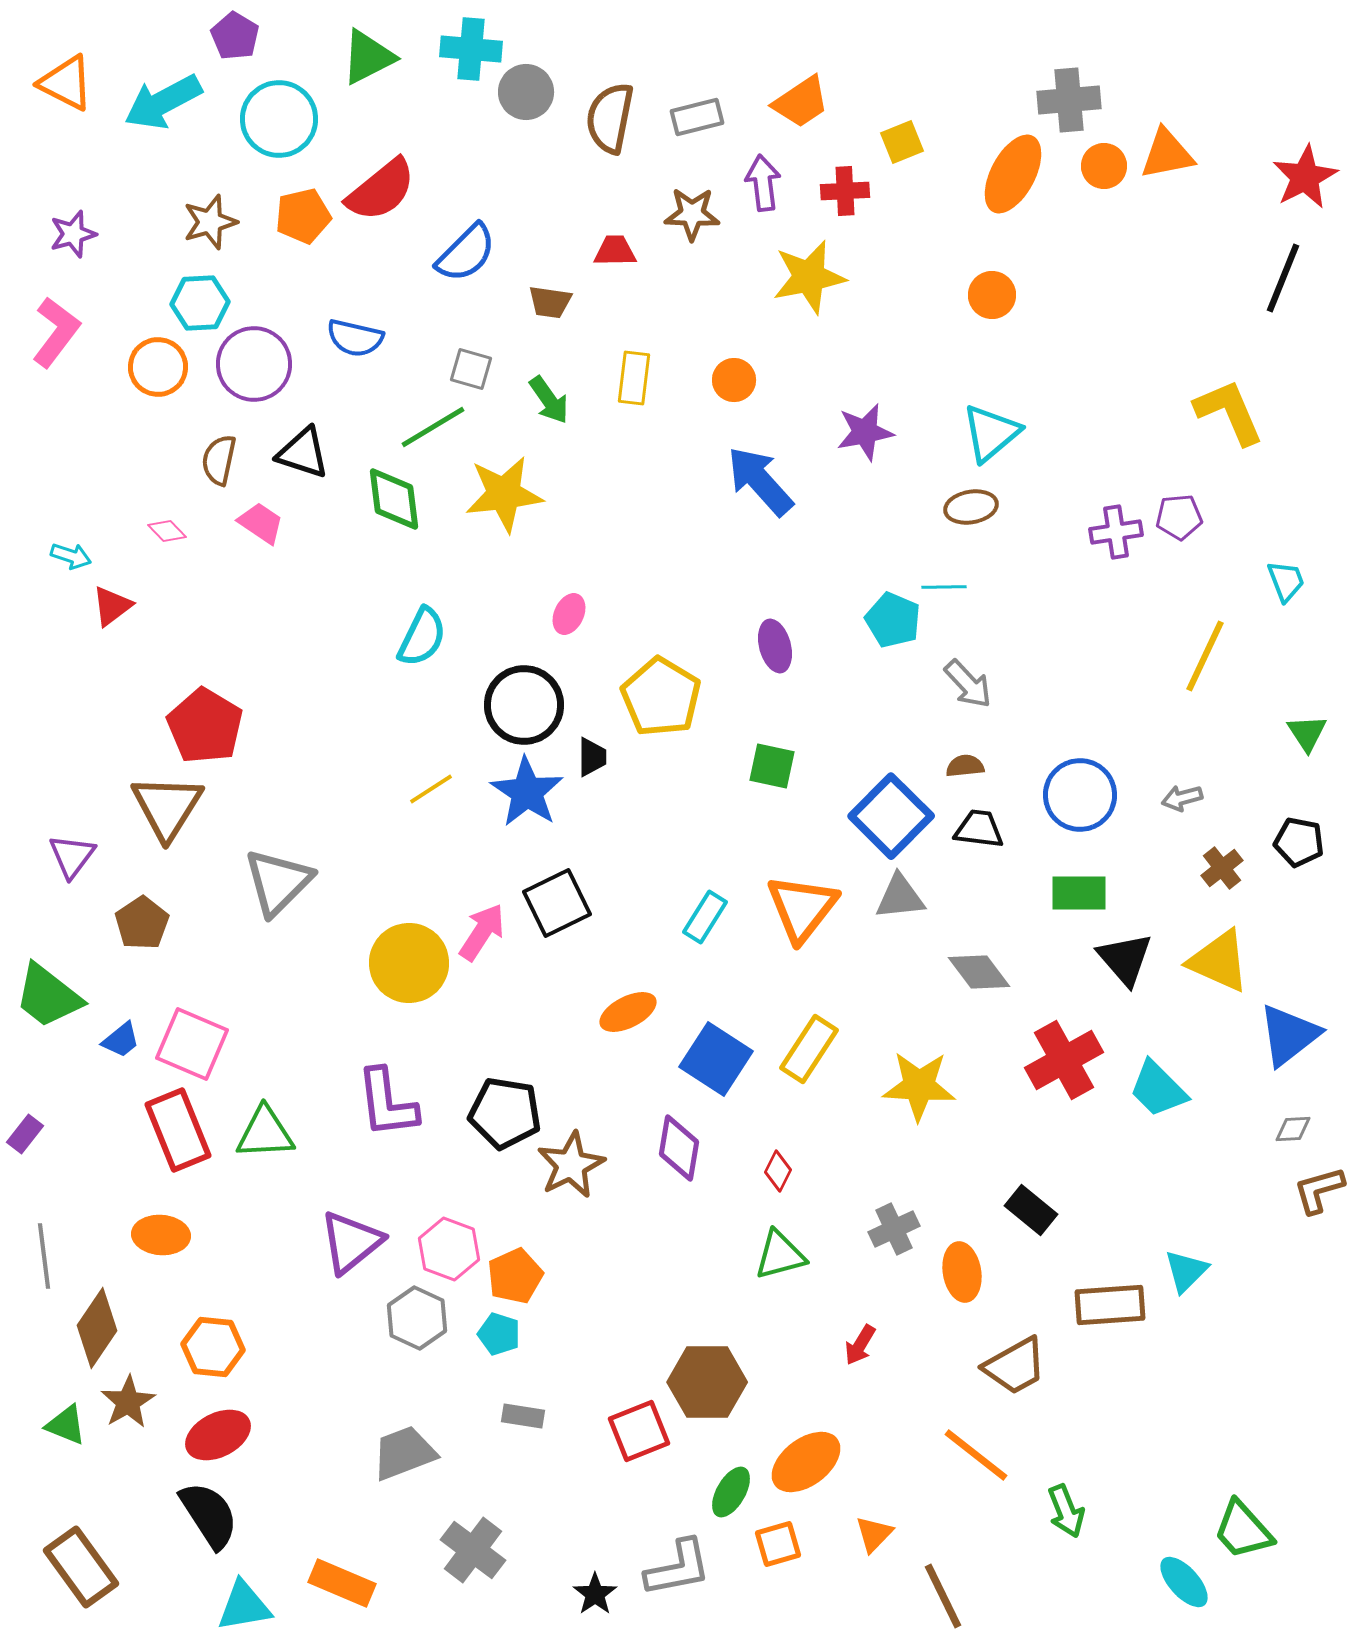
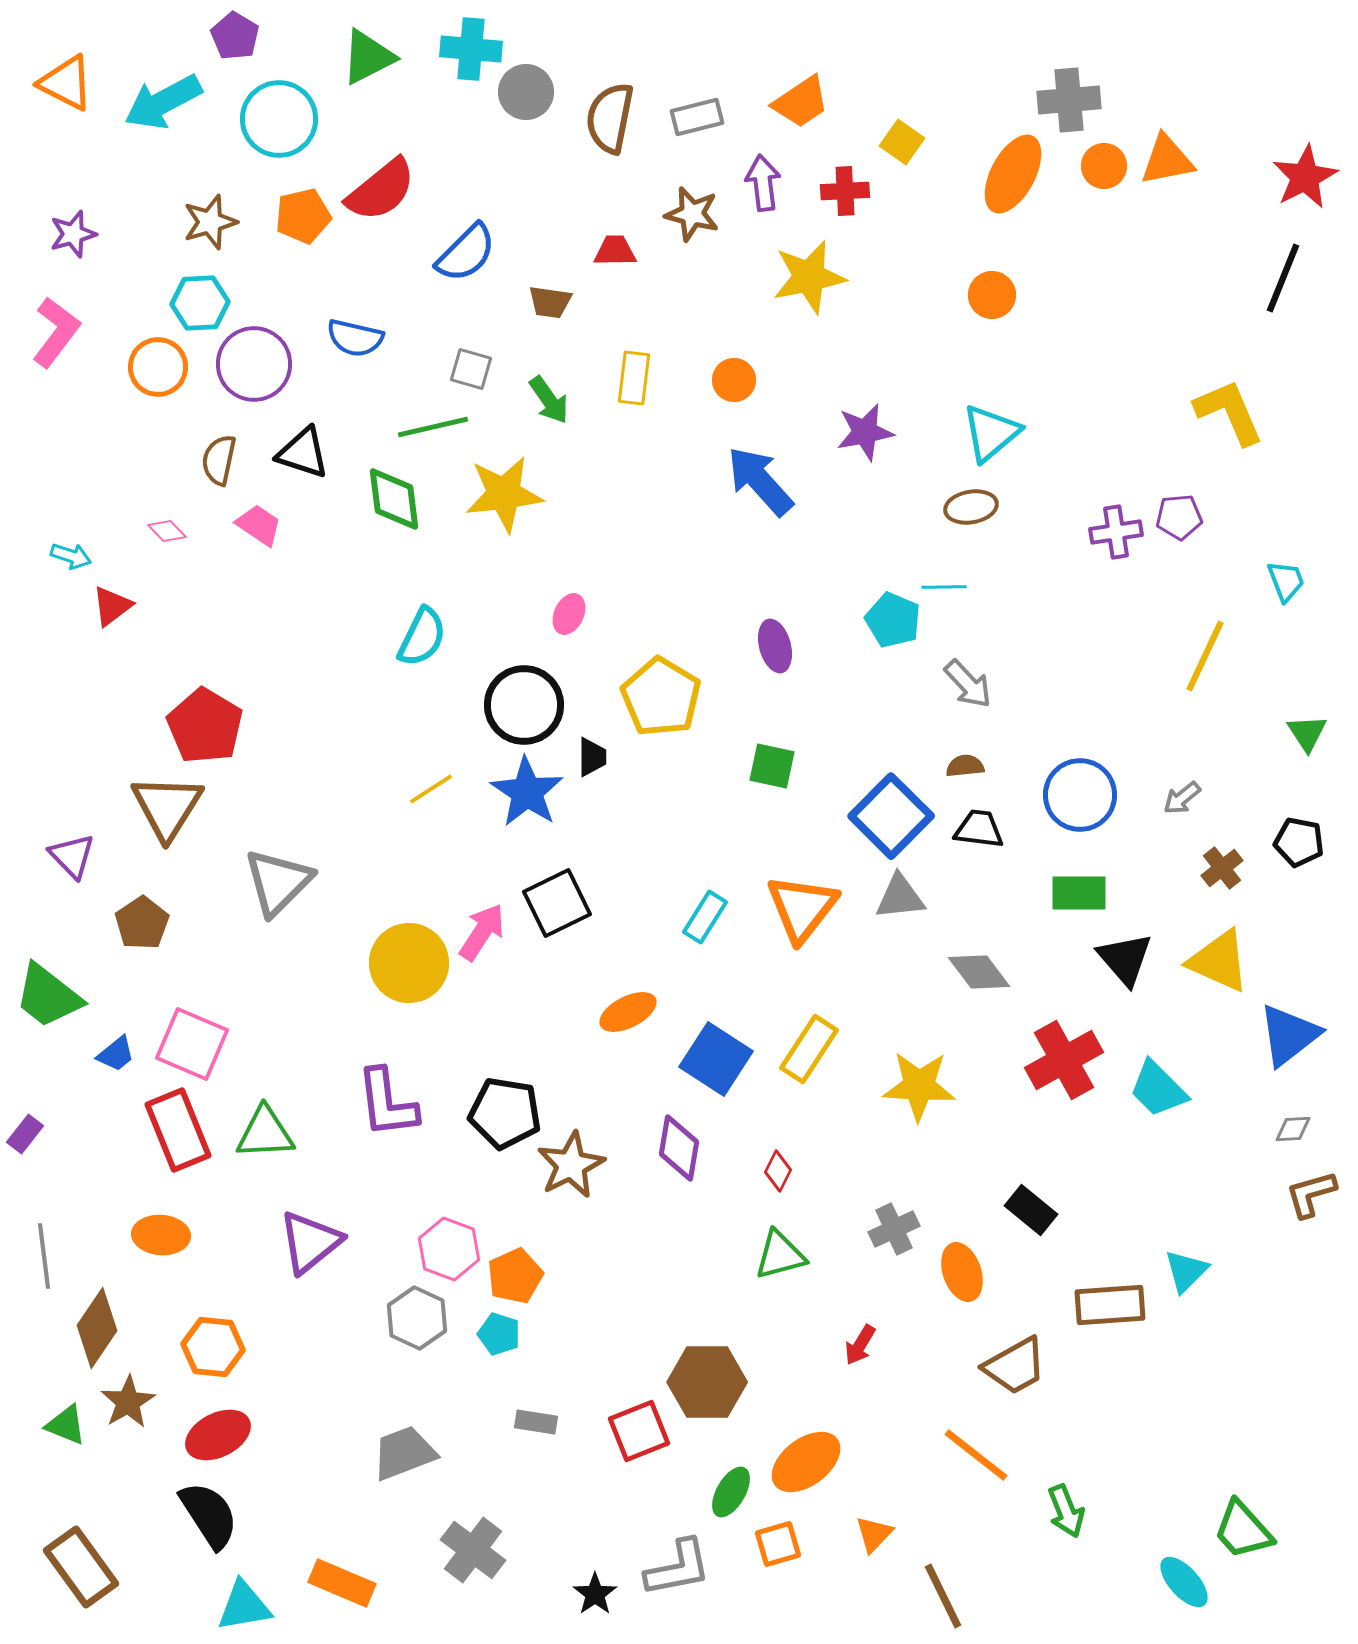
yellow square at (902, 142): rotated 33 degrees counterclockwise
orange triangle at (1167, 154): moved 6 px down
brown star at (692, 214): rotated 12 degrees clockwise
green line at (433, 427): rotated 18 degrees clockwise
pink trapezoid at (261, 523): moved 2 px left, 2 px down
gray arrow at (1182, 798): rotated 24 degrees counterclockwise
purple triangle at (72, 856): rotated 21 degrees counterclockwise
blue trapezoid at (121, 1040): moved 5 px left, 14 px down
brown L-shape at (1319, 1190): moved 8 px left, 4 px down
purple triangle at (351, 1242): moved 41 px left
orange ellipse at (962, 1272): rotated 10 degrees counterclockwise
gray rectangle at (523, 1416): moved 13 px right, 6 px down
